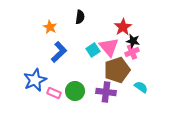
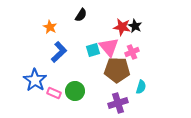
black semicircle: moved 1 px right, 2 px up; rotated 24 degrees clockwise
red star: moved 1 px left; rotated 30 degrees counterclockwise
black star: moved 2 px right, 15 px up; rotated 16 degrees clockwise
cyan square: rotated 16 degrees clockwise
brown pentagon: rotated 20 degrees clockwise
blue star: rotated 15 degrees counterclockwise
cyan semicircle: rotated 72 degrees clockwise
purple cross: moved 12 px right, 11 px down; rotated 24 degrees counterclockwise
